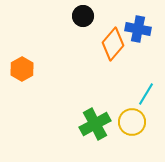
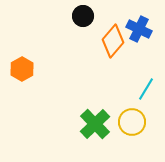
blue cross: moved 1 px right; rotated 15 degrees clockwise
orange diamond: moved 3 px up
cyan line: moved 5 px up
green cross: rotated 16 degrees counterclockwise
